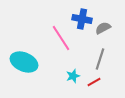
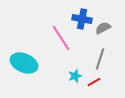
cyan ellipse: moved 1 px down
cyan star: moved 2 px right
